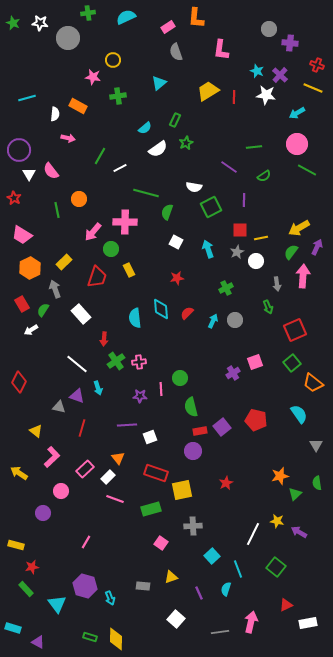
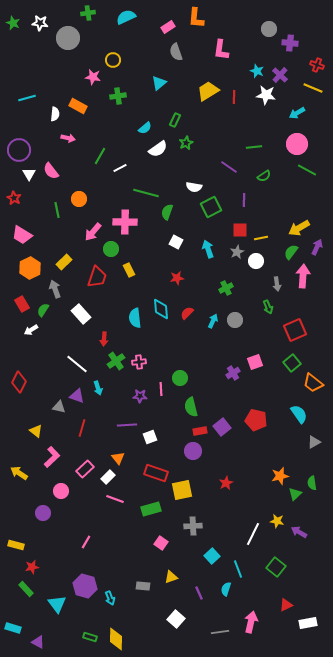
gray triangle at (316, 445): moved 2 px left, 3 px up; rotated 32 degrees clockwise
green semicircle at (317, 483): moved 5 px left
